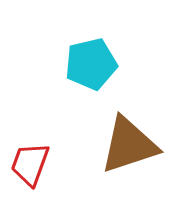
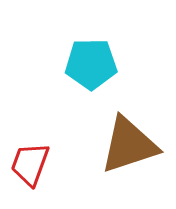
cyan pentagon: rotated 12 degrees clockwise
